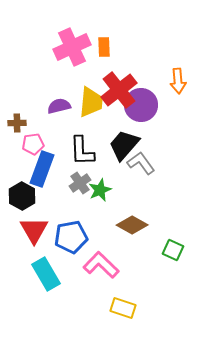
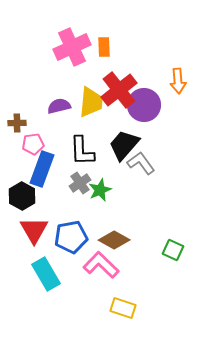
purple circle: moved 3 px right
brown diamond: moved 18 px left, 15 px down
